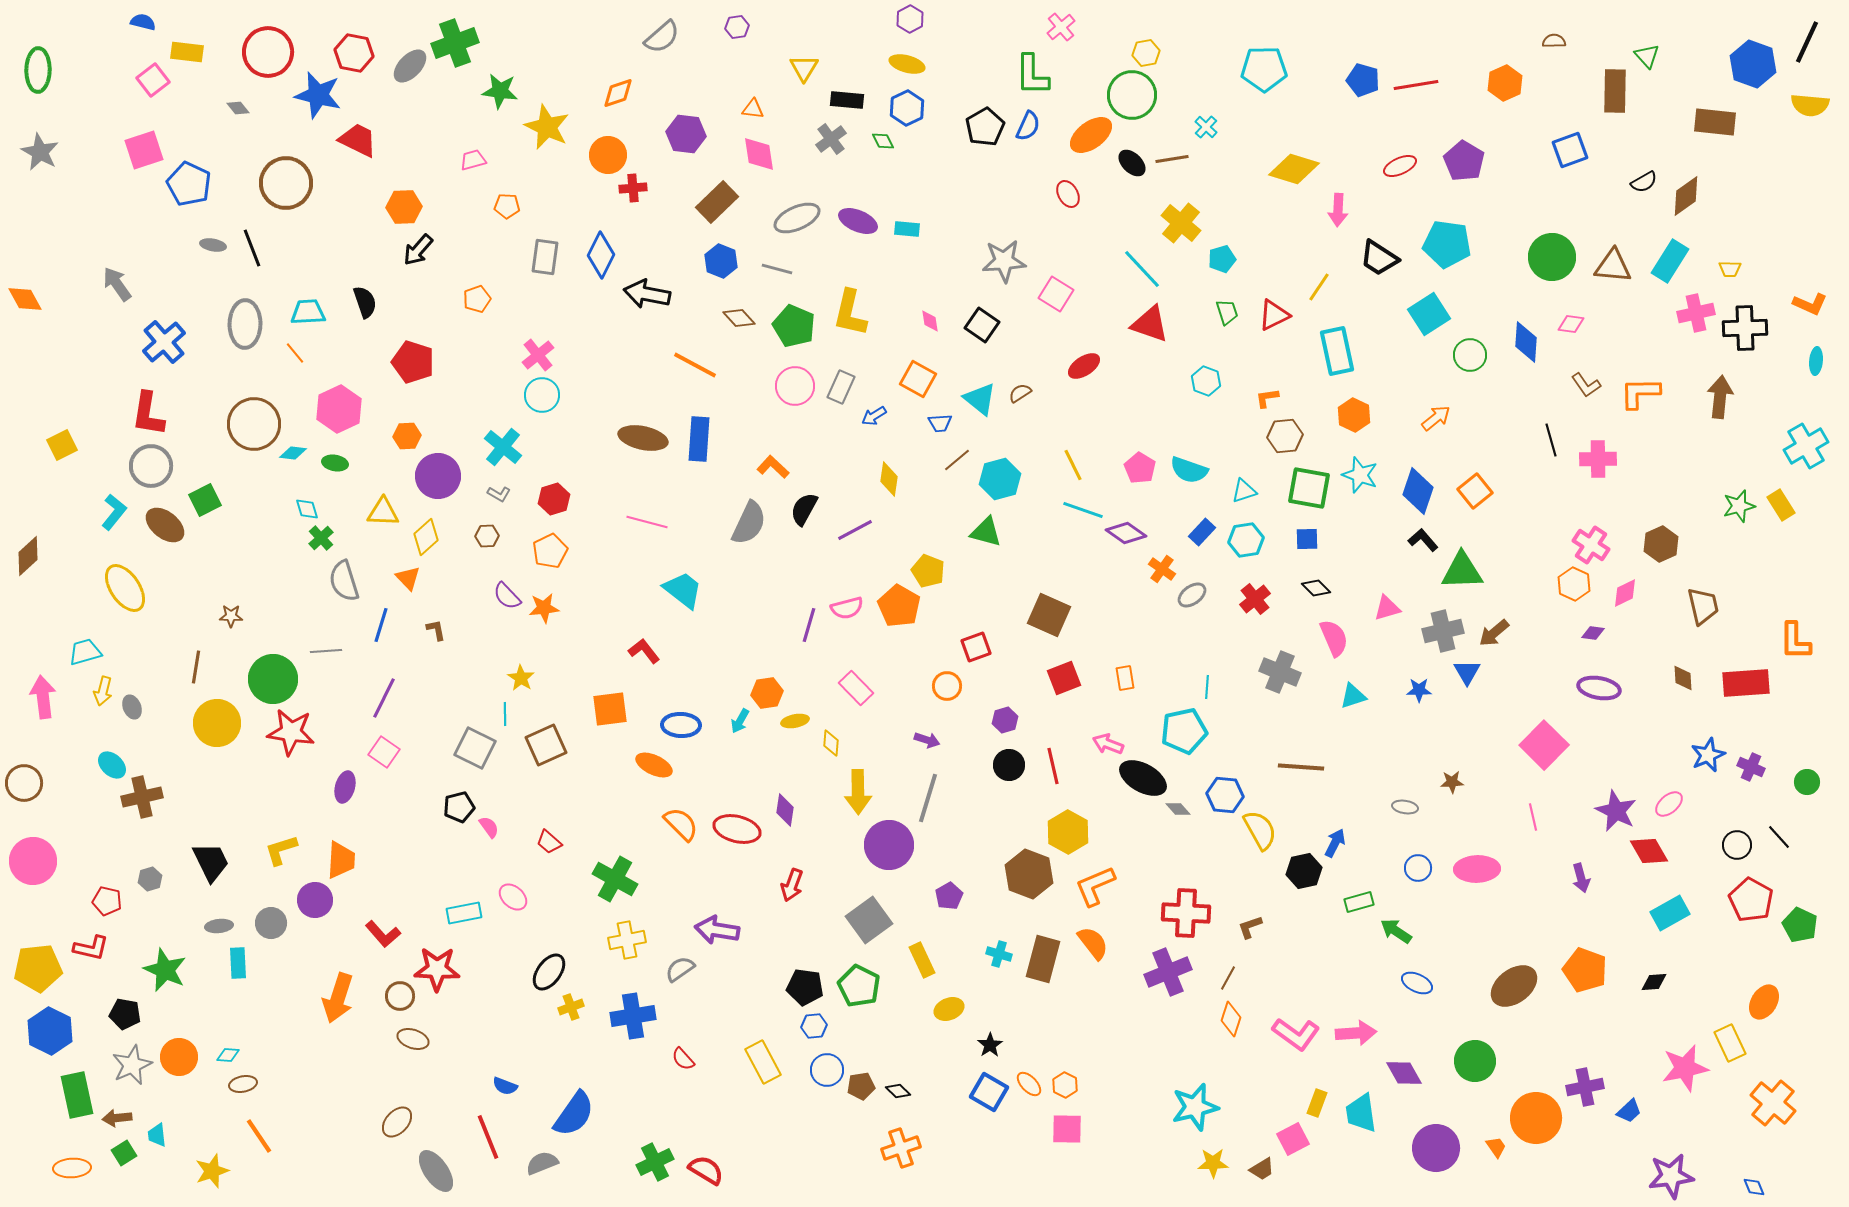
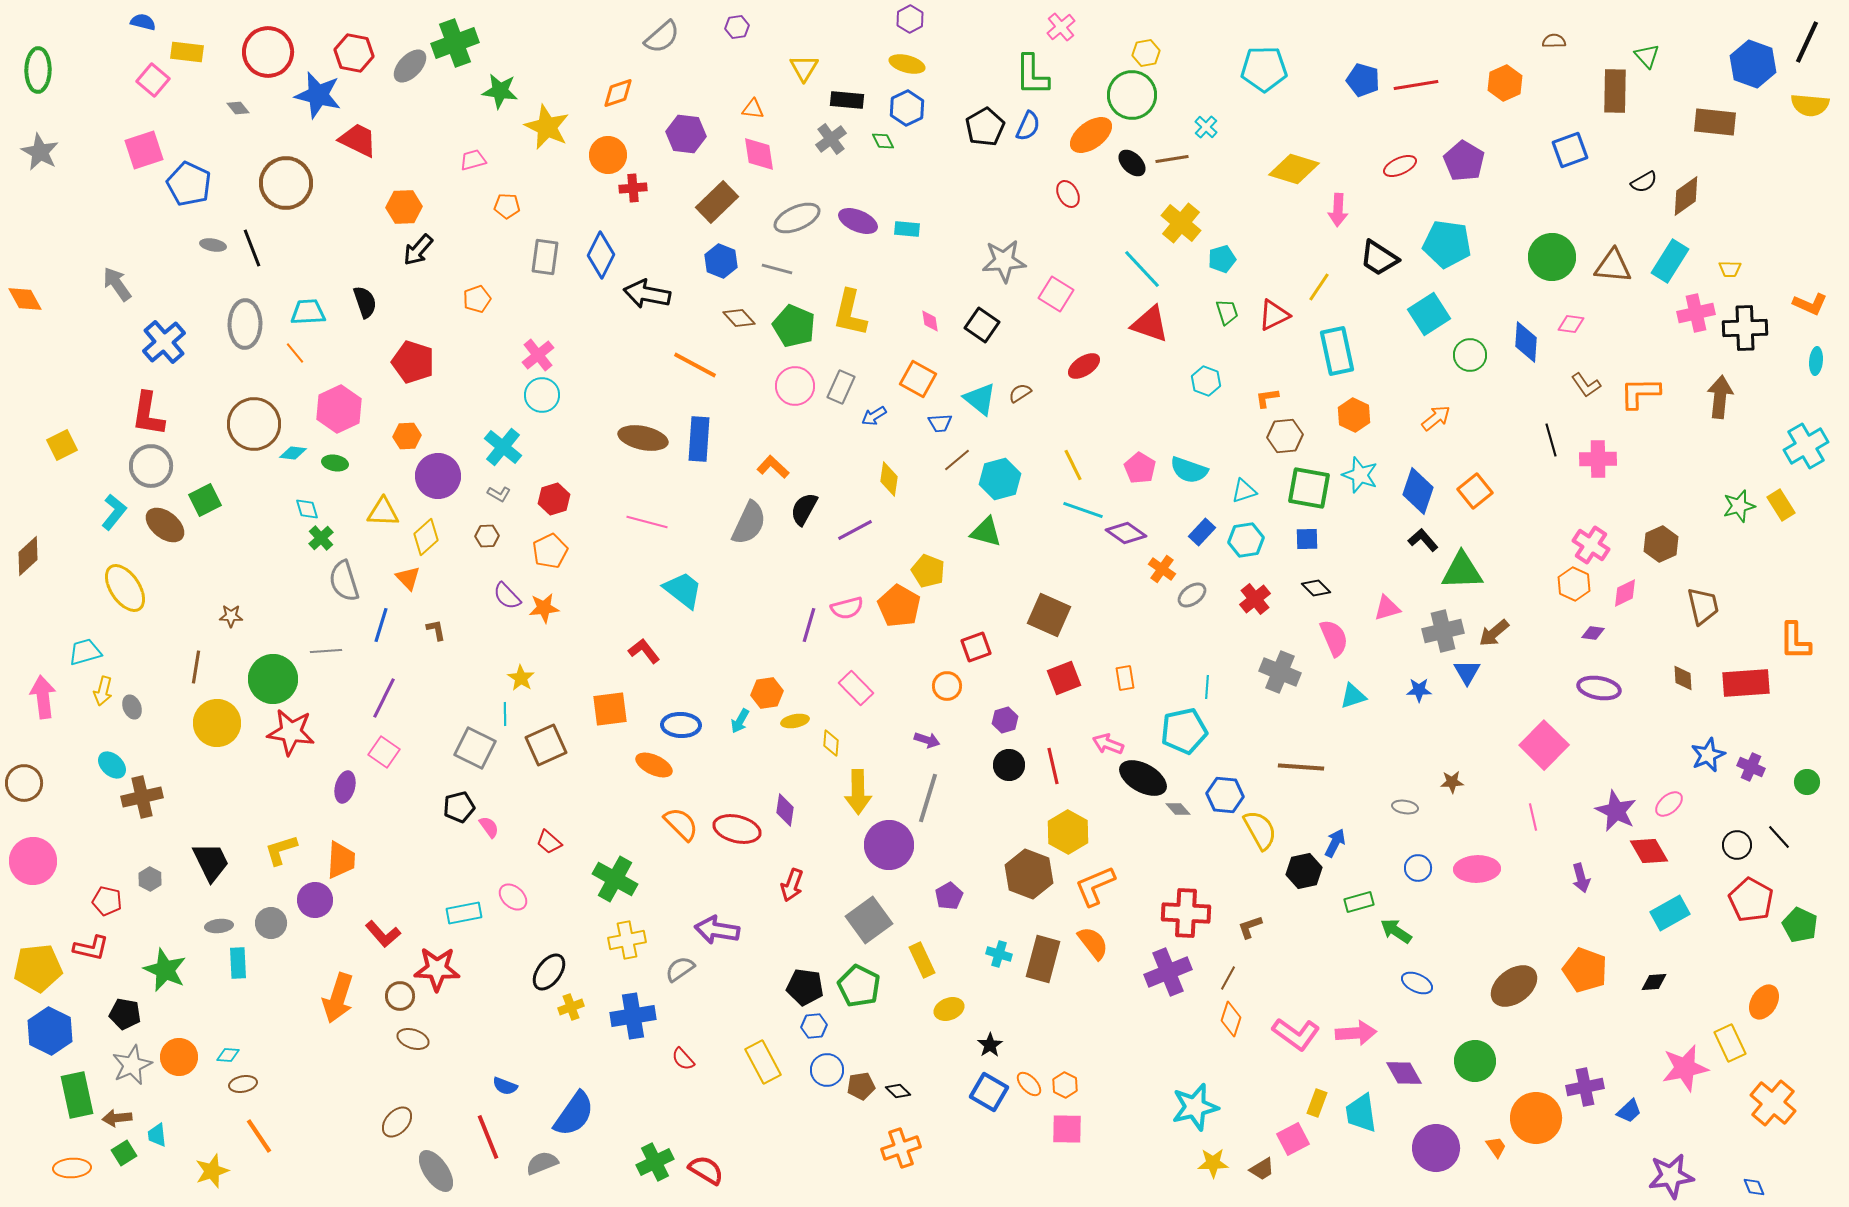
pink square at (153, 80): rotated 12 degrees counterclockwise
gray hexagon at (150, 879): rotated 15 degrees counterclockwise
